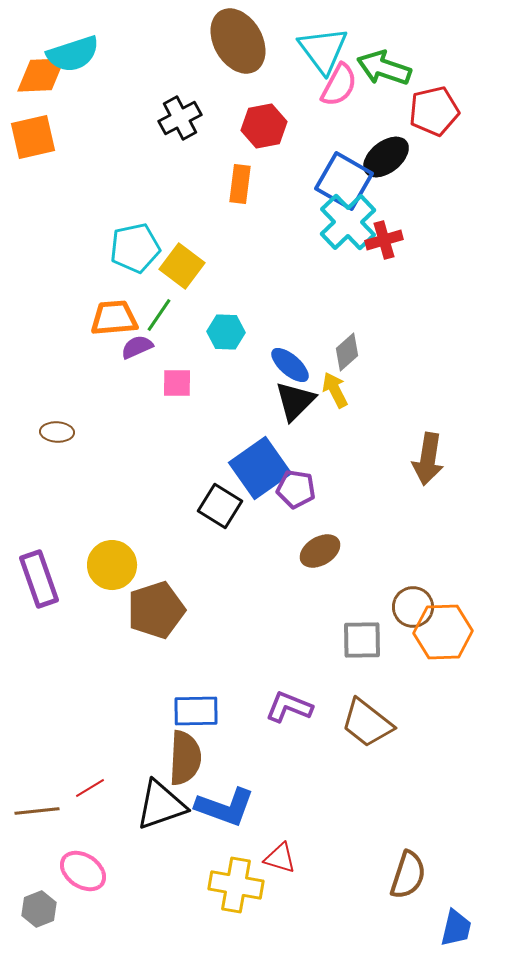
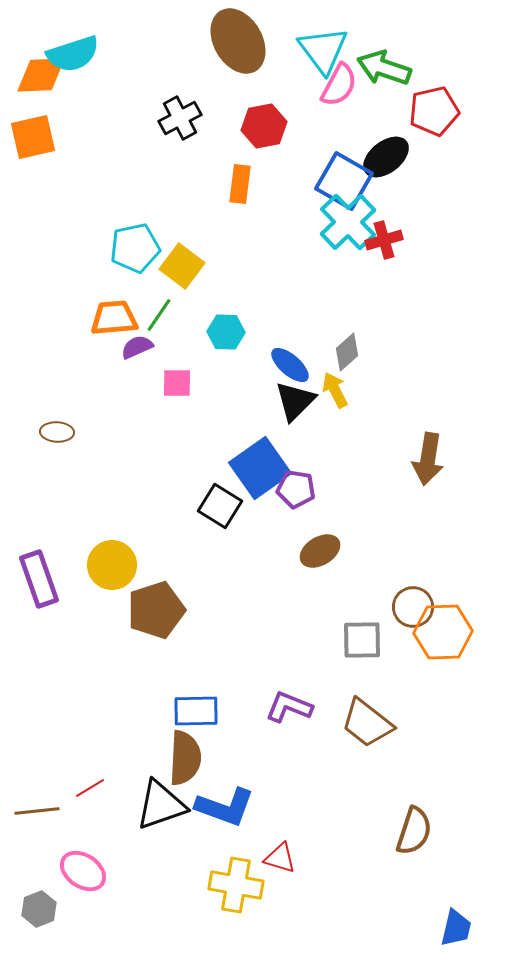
brown semicircle at (408, 875): moved 6 px right, 44 px up
